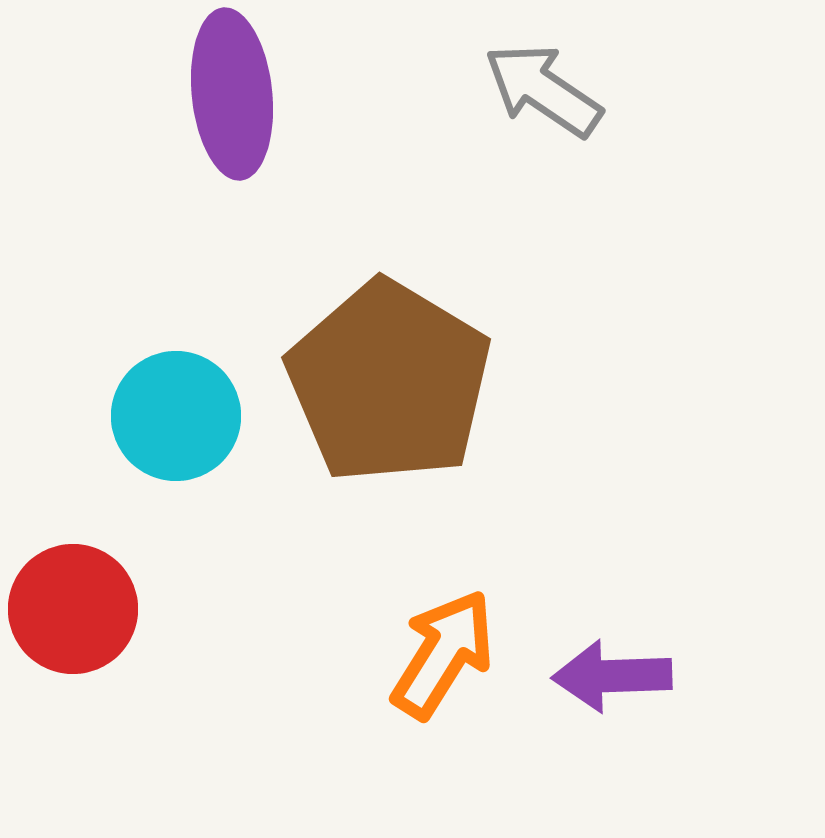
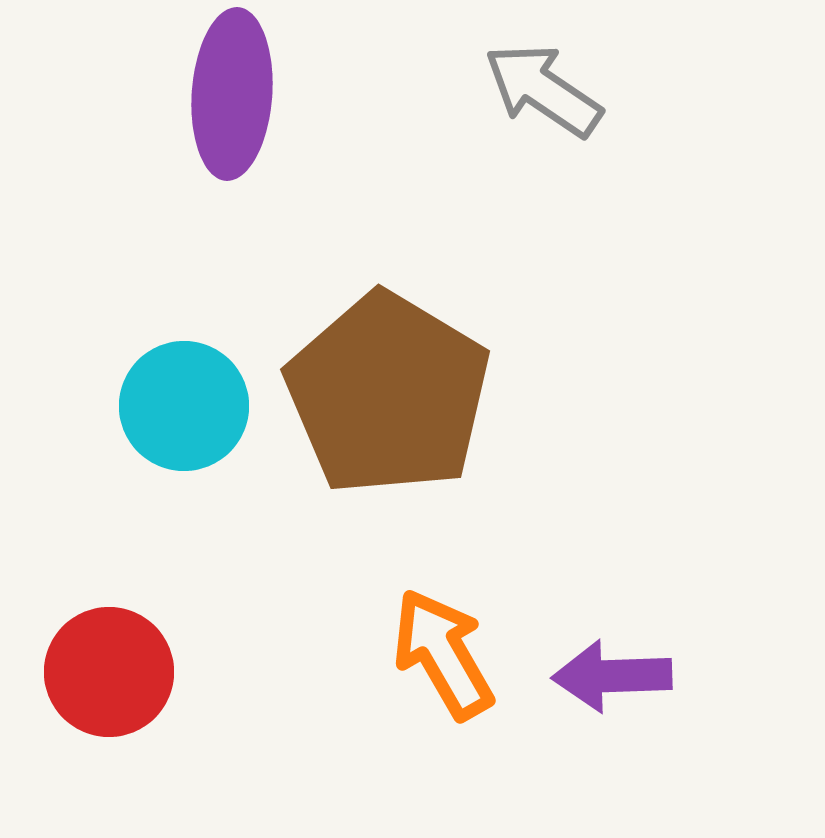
purple ellipse: rotated 10 degrees clockwise
brown pentagon: moved 1 px left, 12 px down
cyan circle: moved 8 px right, 10 px up
red circle: moved 36 px right, 63 px down
orange arrow: rotated 62 degrees counterclockwise
